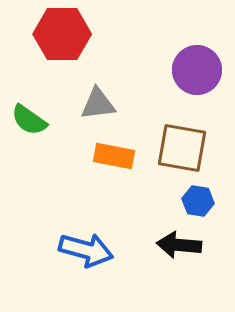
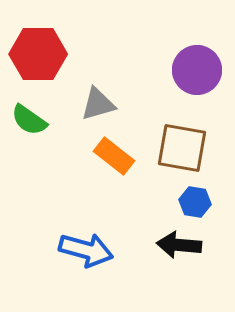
red hexagon: moved 24 px left, 20 px down
gray triangle: rotated 9 degrees counterclockwise
orange rectangle: rotated 27 degrees clockwise
blue hexagon: moved 3 px left, 1 px down
